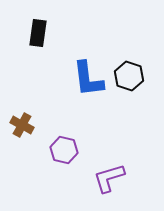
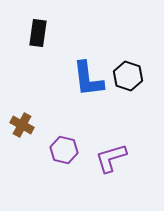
black hexagon: moved 1 px left
purple L-shape: moved 2 px right, 20 px up
